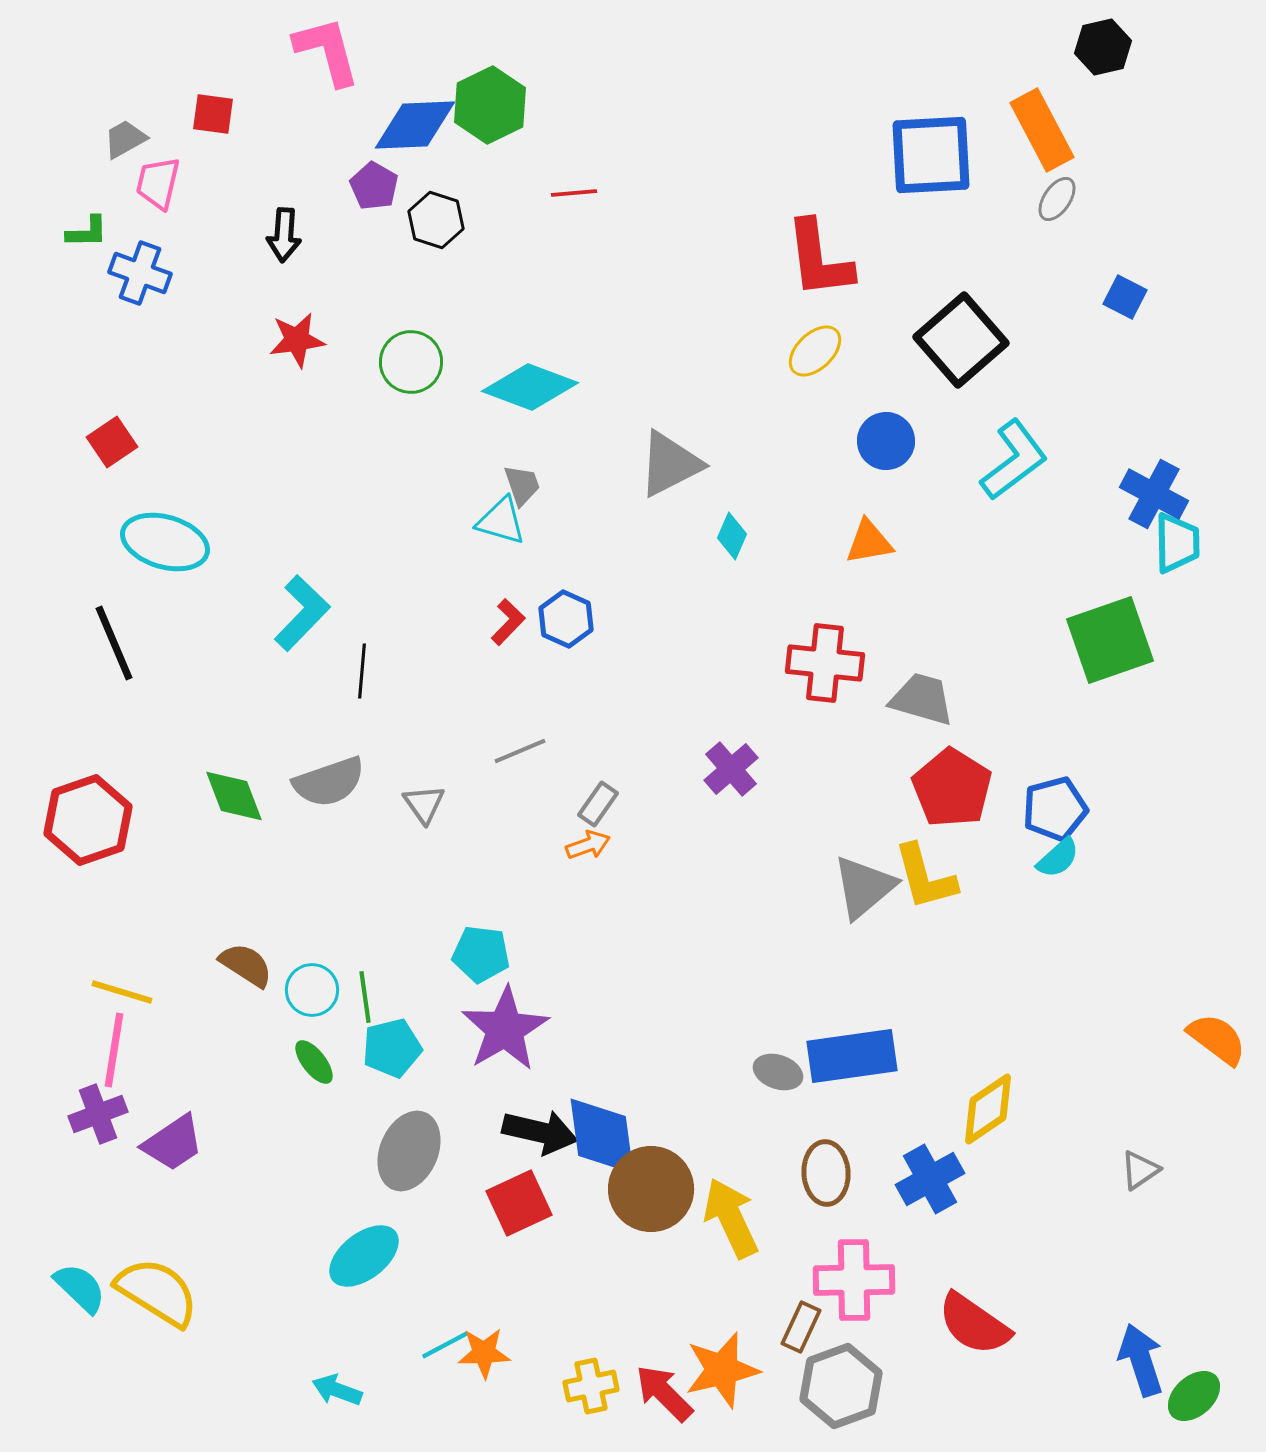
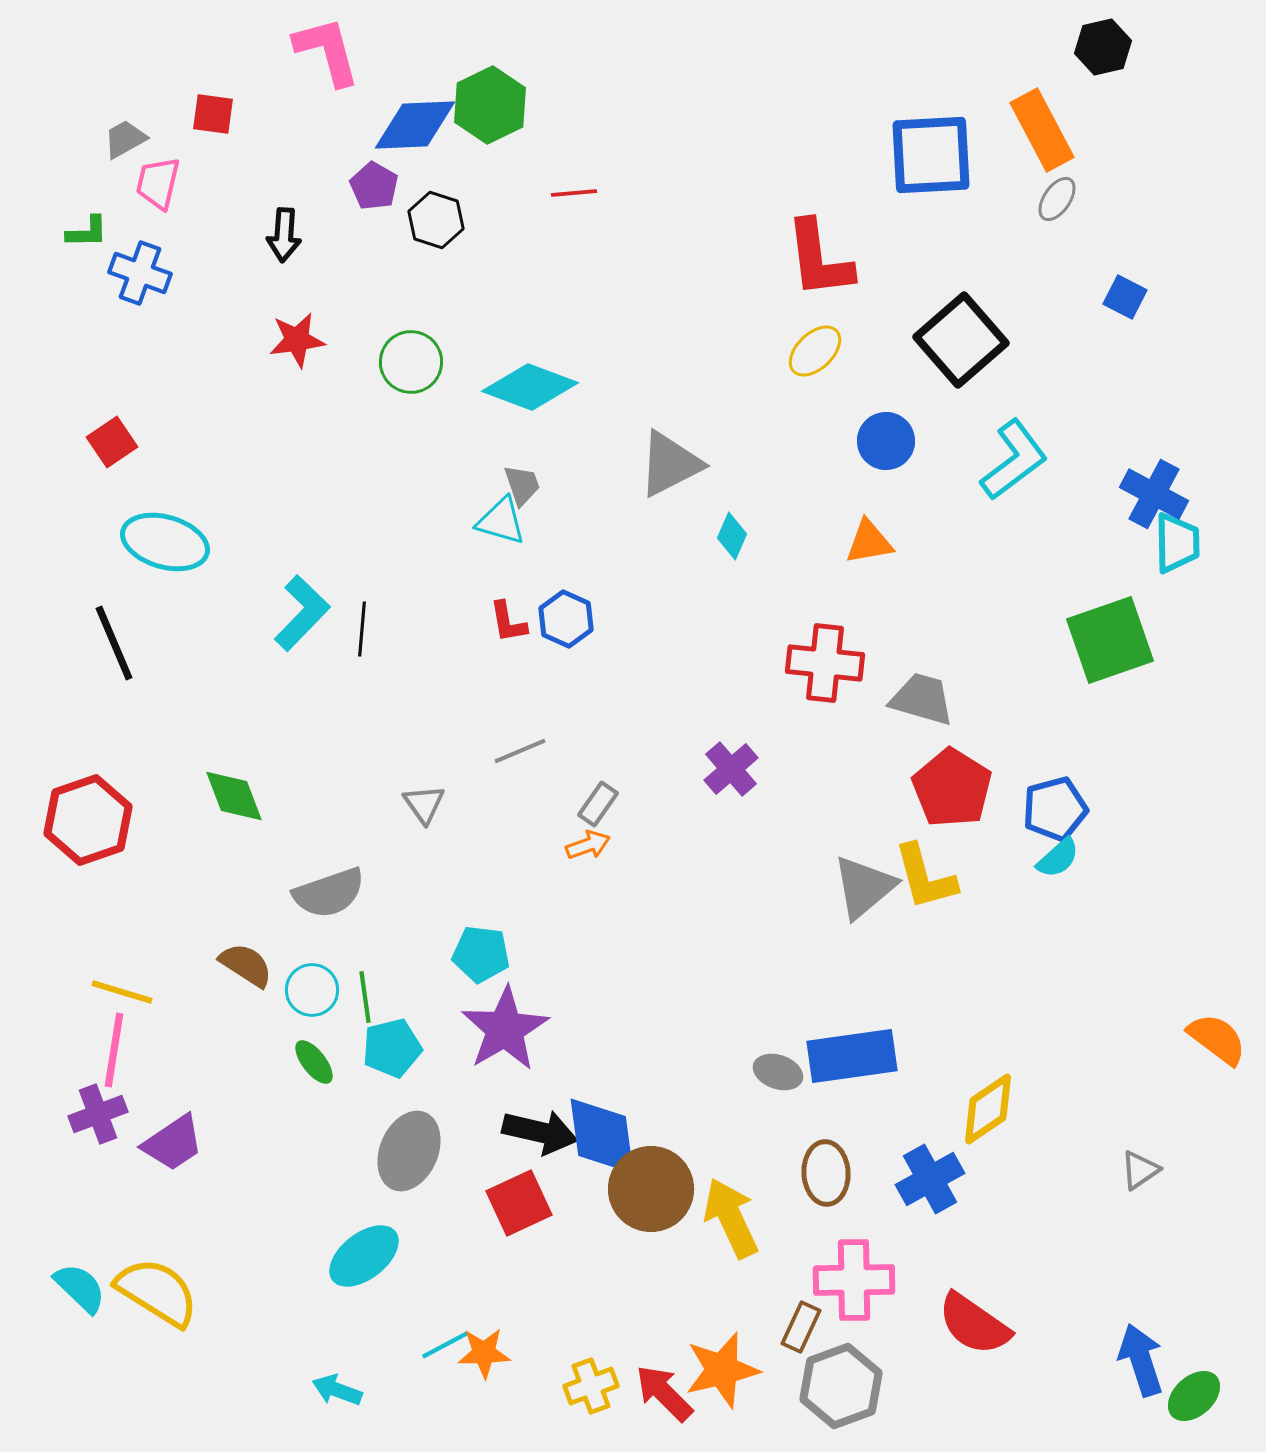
red L-shape at (508, 622): rotated 126 degrees clockwise
black line at (362, 671): moved 42 px up
gray semicircle at (329, 782): moved 111 px down
yellow cross at (591, 1386): rotated 8 degrees counterclockwise
